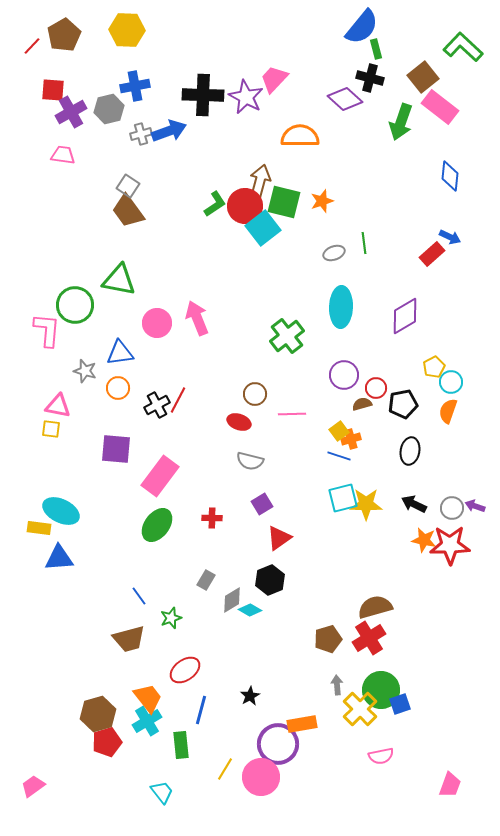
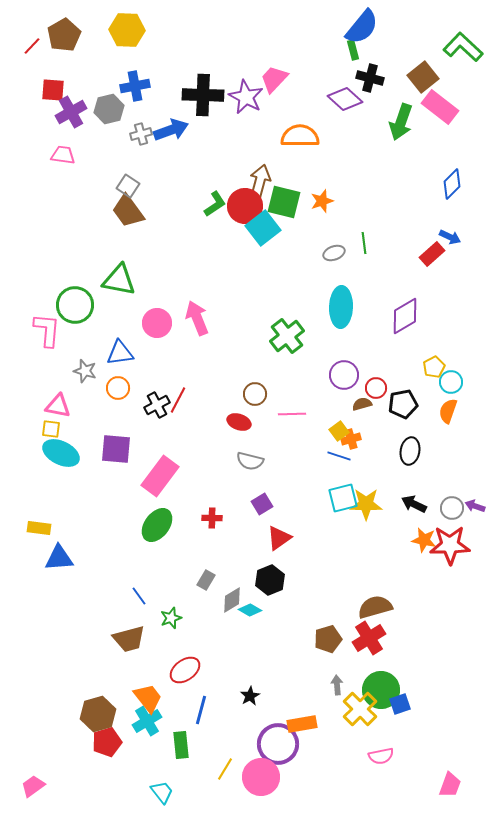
green rectangle at (376, 49): moved 23 px left, 1 px down
blue arrow at (169, 131): moved 2 px right, 1 px up
blue diamond at (450, 176): moved 2 px right, 8 px down; rotated 40 degrees clockwise
cyan ellipse at (61, 511): moved 58 px up
